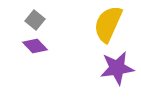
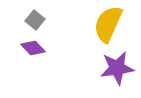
purple diamond: moved 2 px left, 2 px down
